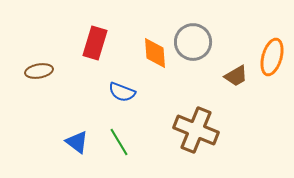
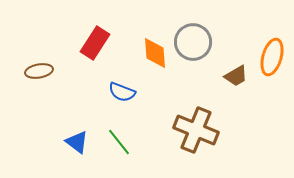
red rectangle: rotated 16 degrees clockwise
green line: rotated 8 degrees counterclockwise
